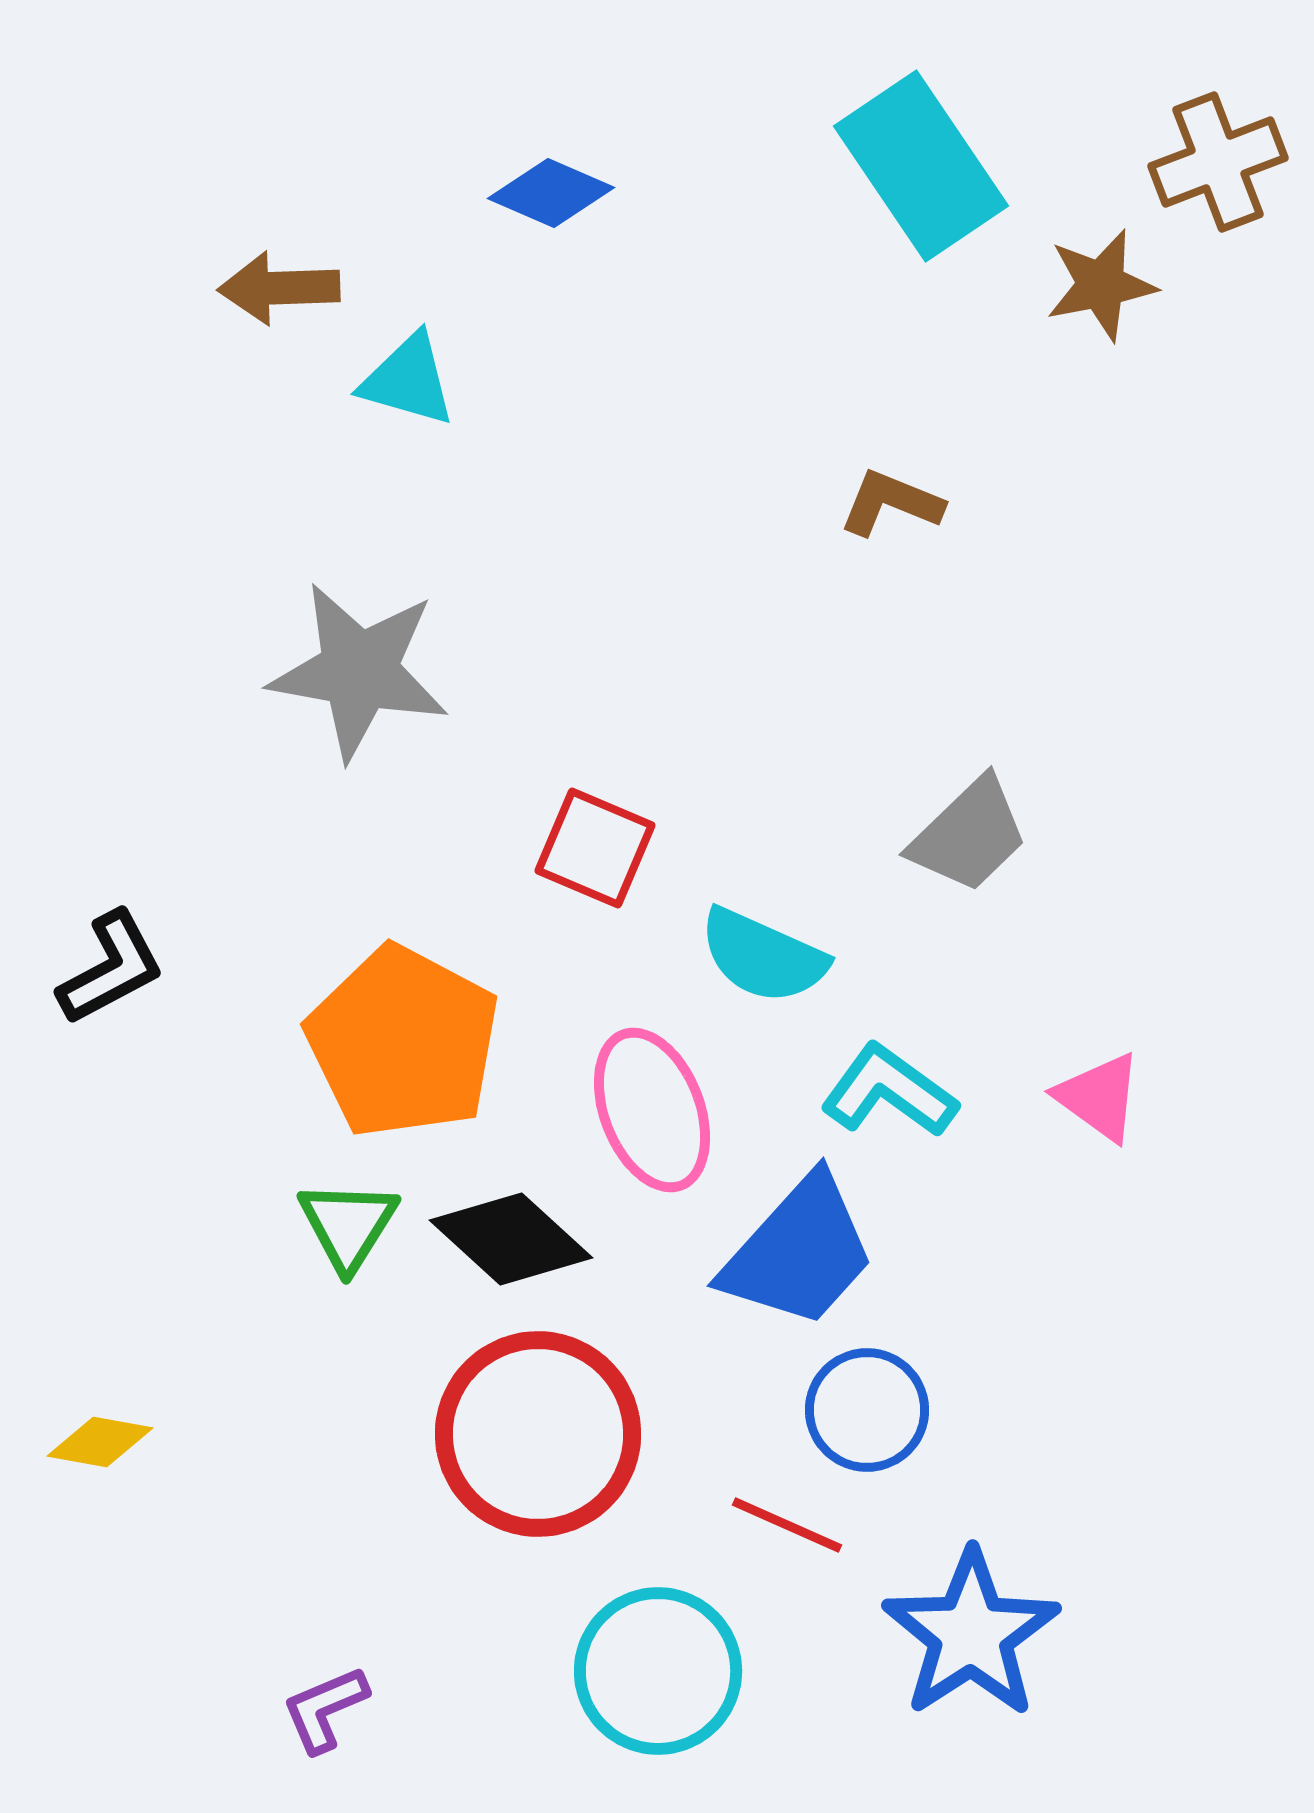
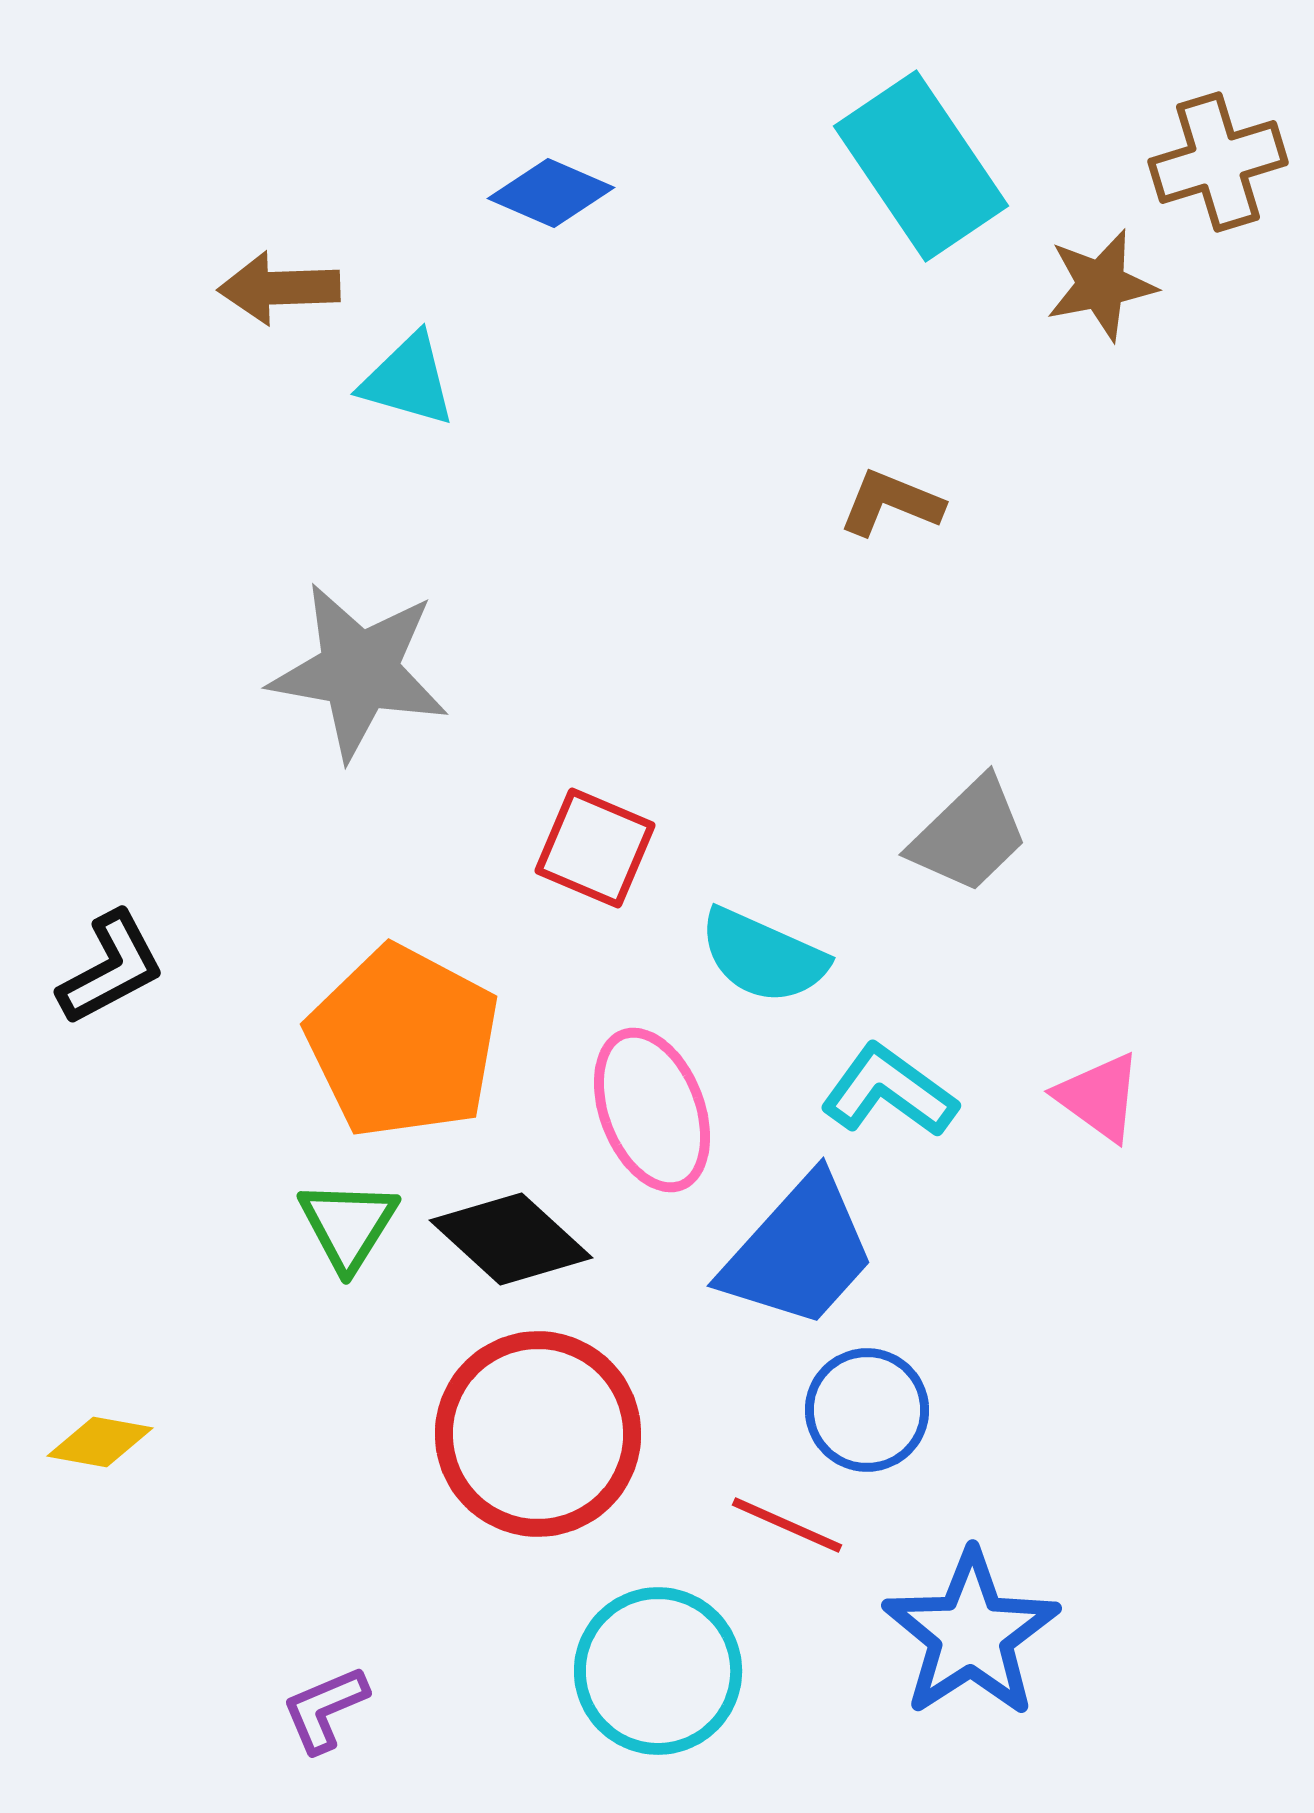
brown cross: rotated 4 degrees clockwise
